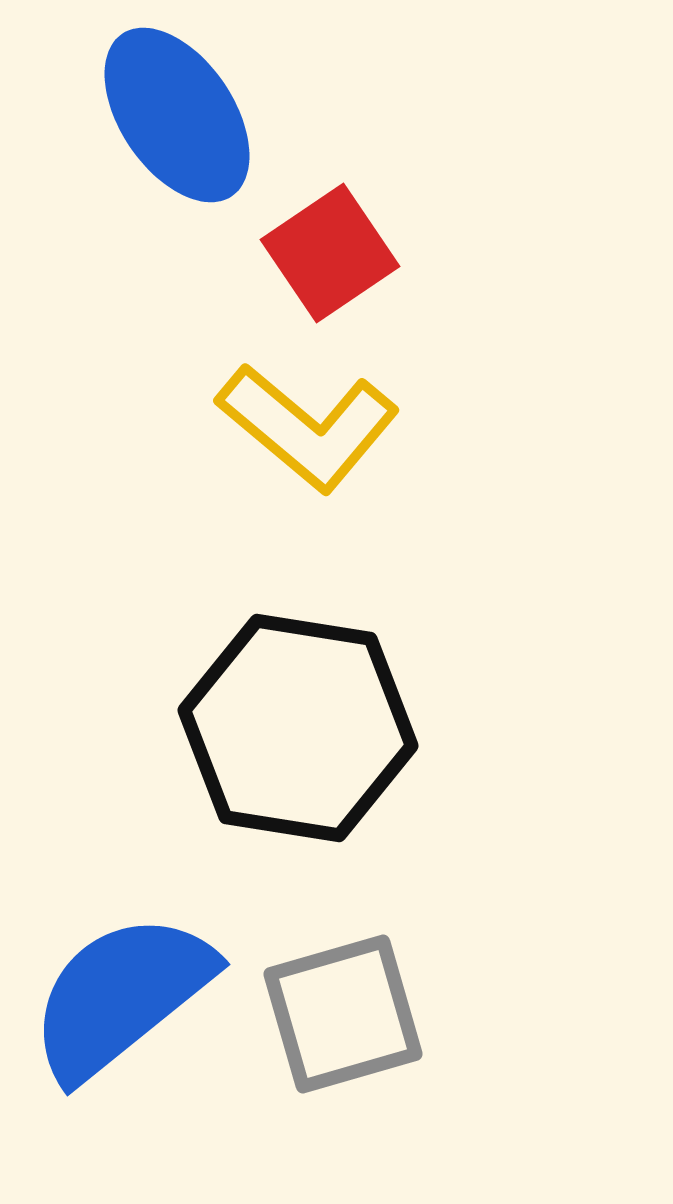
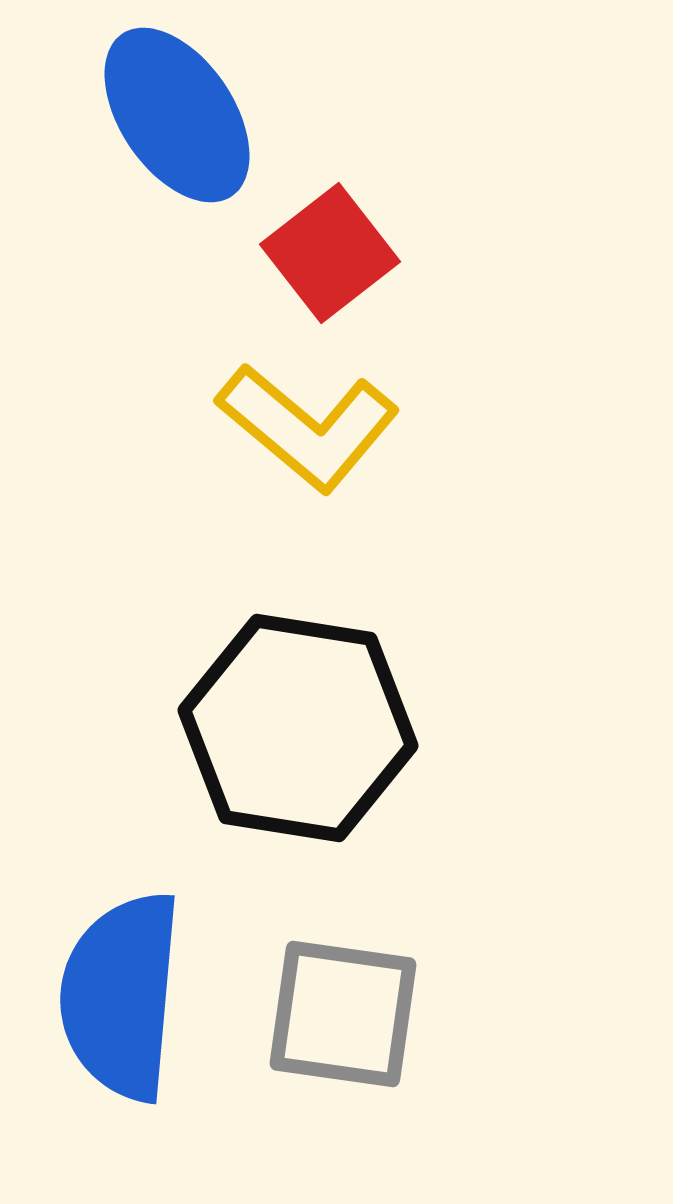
red square: rotated 4 degrees counterclockwise
blue semicircle: rotated 46 degrees counterclockwise
gray square: rotated 24 degrees clockwise
